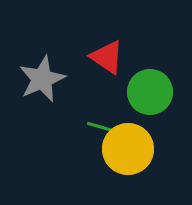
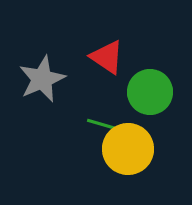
green line: moved 3 px up
